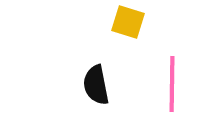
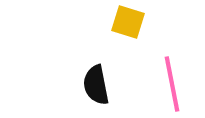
pink line: rotated 12 degrees counterclockwise
